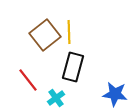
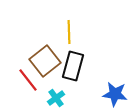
brown square: moved 26 px down
black rectangle: moved 1 px up
